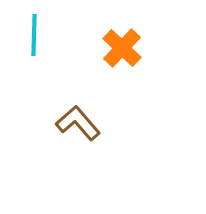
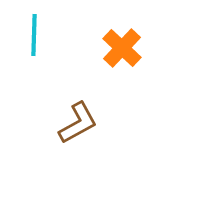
brown L-shape: rotated 102 degrees clockwise
